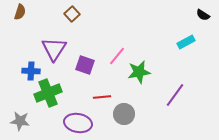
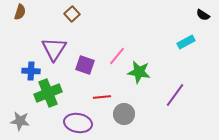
green star: rotated 20 degrees clockwise
